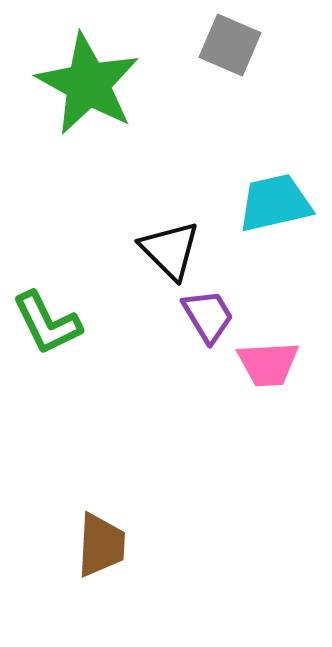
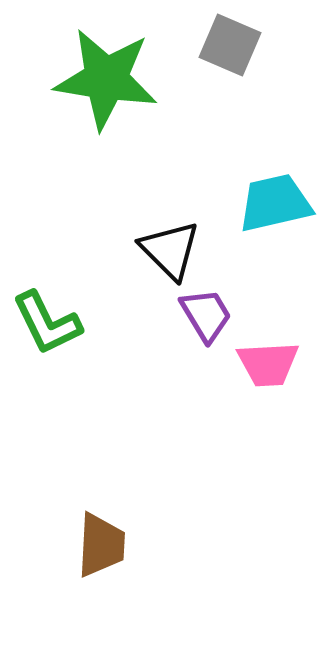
green star: moved 18 px right, 5 px up; rotated 20 degrees counterclockwise
purple trapezoid: moved 2 px left, 1 px up
